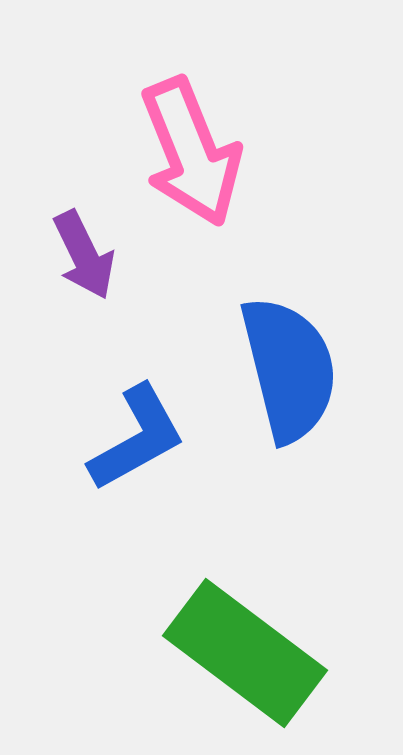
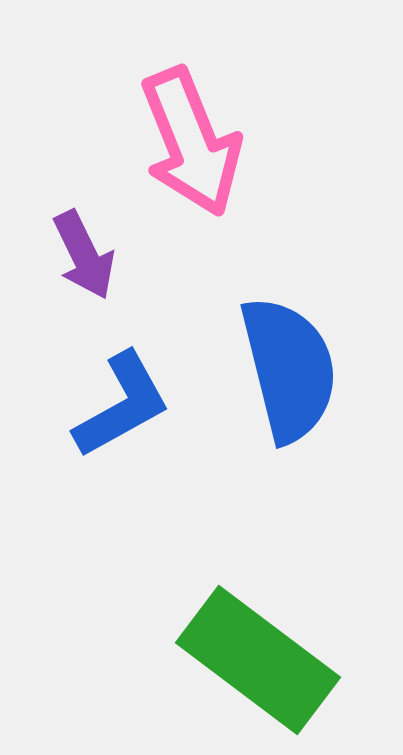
pink arrow: moved 10 px up
blue L-shape: moved 15 px left, 33 px up
green rectangle: moved 13 px right, 7 px down
